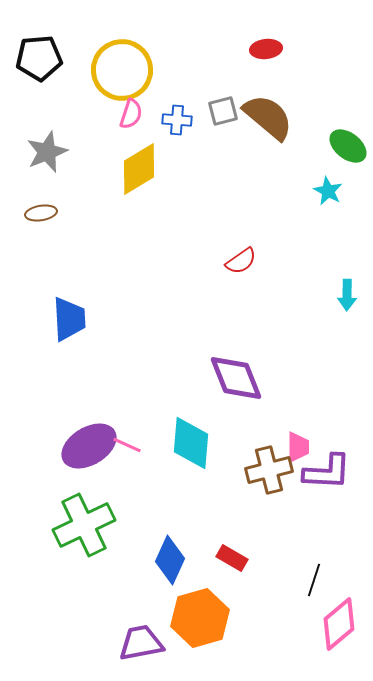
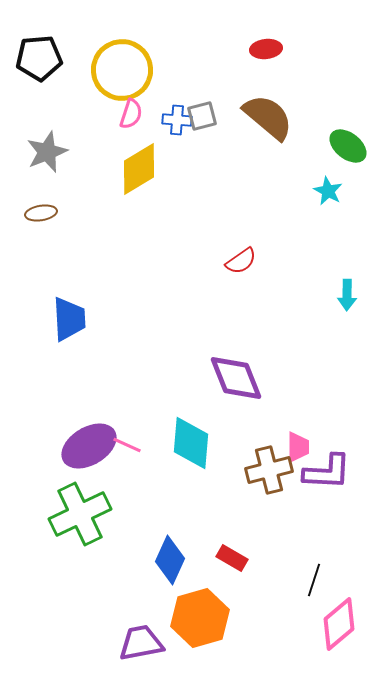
gray square: moved 21 px left, 5 px down
green cross: moved 4 px left, 11 px up
